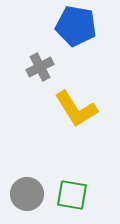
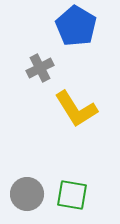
blue pentagon: rotated 21 degrees clockwise
gray cross: moved 1 px down
